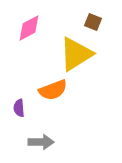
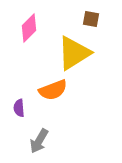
brown square: moved 2 px left, 3 px up; rotated 12 degrees counterclockwise
pink diamond: rotated 16 degrees counterclockwise
yellow triangle: moved 2 px left, 1 px up
gray arrow: moved 2 px left, 1 px up; rotated 120 degrees clockwise
